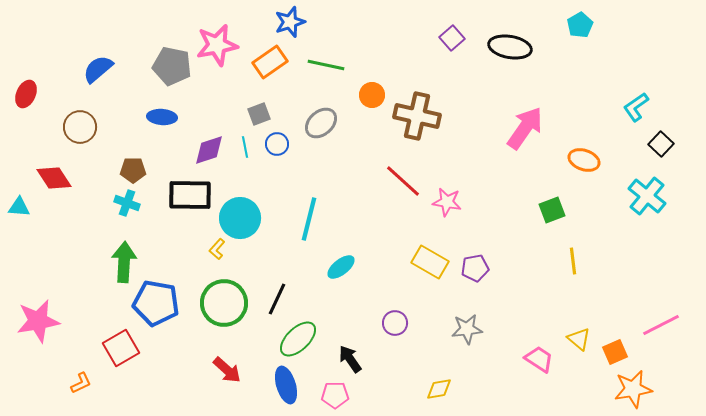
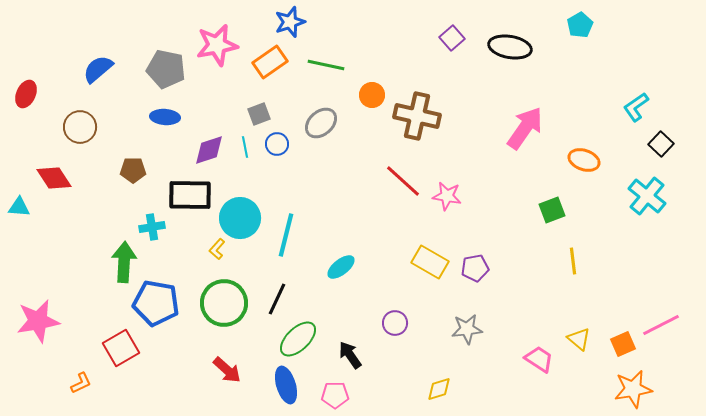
gray pentagon at (172, 66): moved 6 px left, 3 px down
blue ellipse at (162, 117): moved 3 px right
pink star at (447, 202): moved 6 px up
cyan cross at (127, 203): moved 25 px right, 24 px down; rotated 30 degrees counterclockwise
cyan line at (309, 219): moved 23 px left, 16 px down
orange square at (615, 352): moved 8 px right, 8 px up
black arrow at (350, 359): moved 4 px up
yellow diamond at (439, 389): rotated 8 degrees counterclockwise
